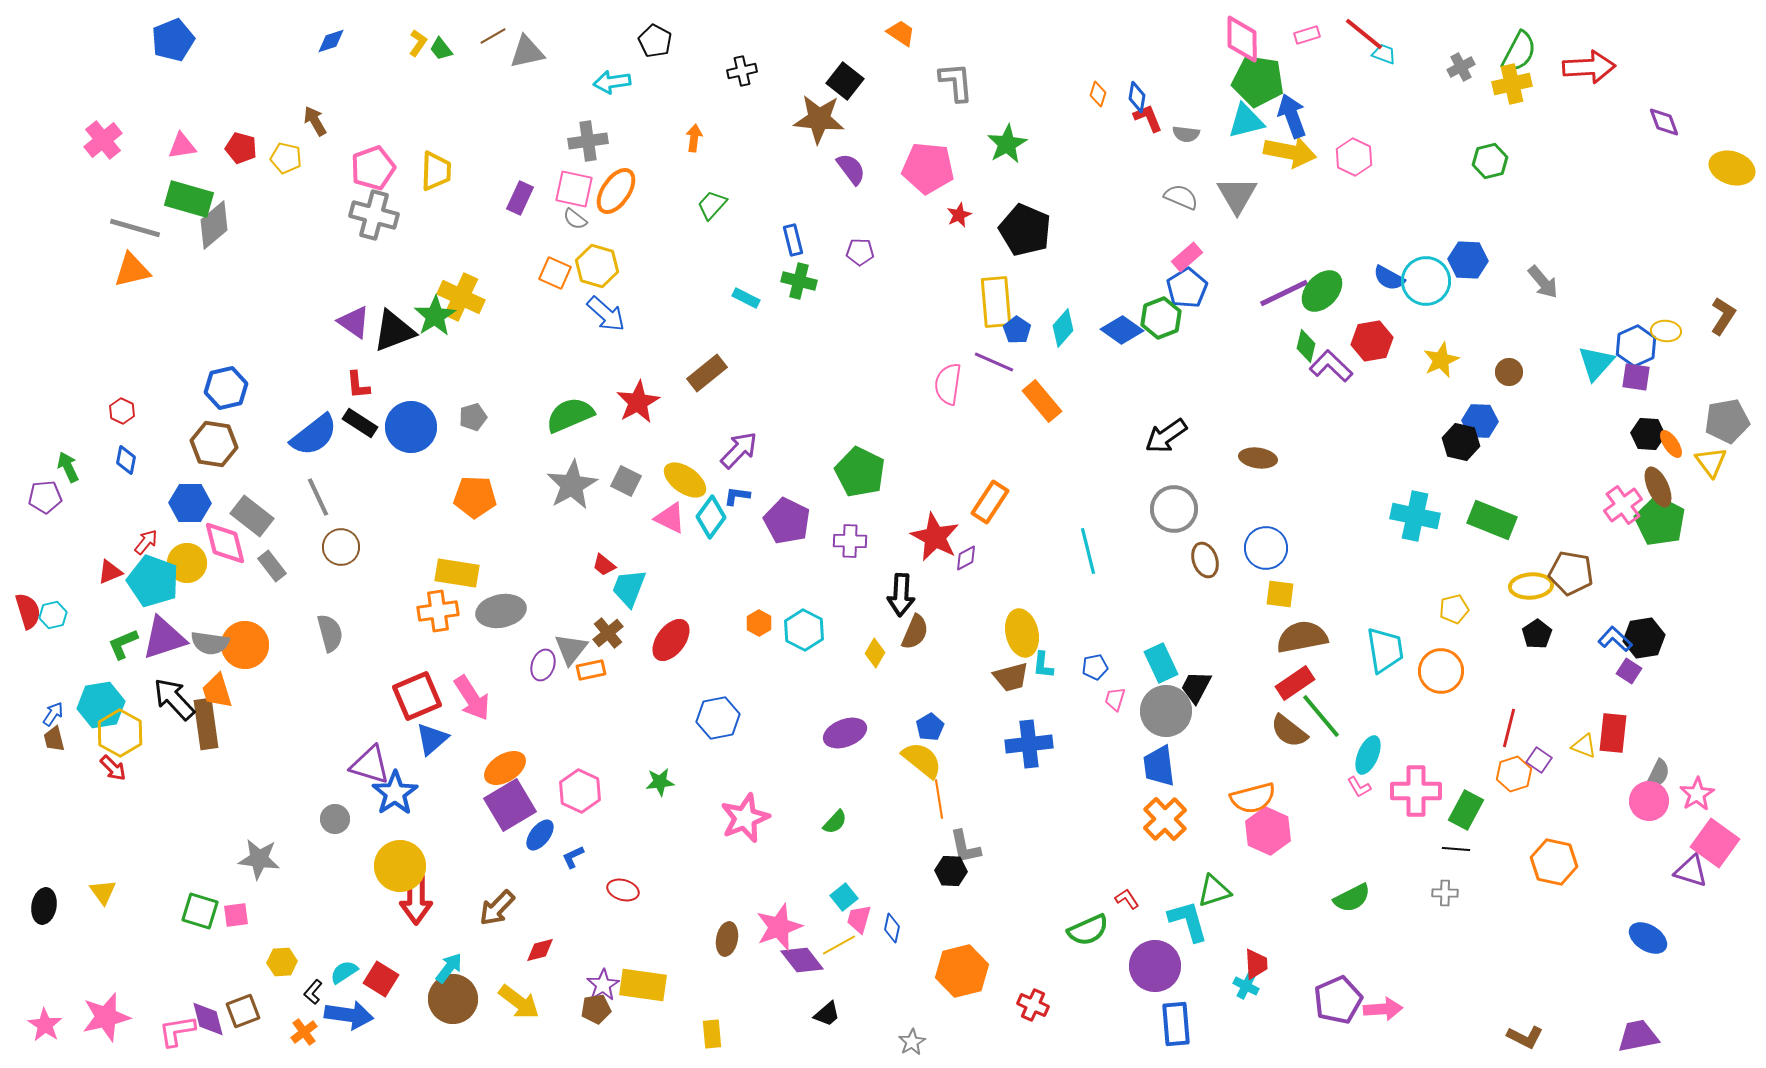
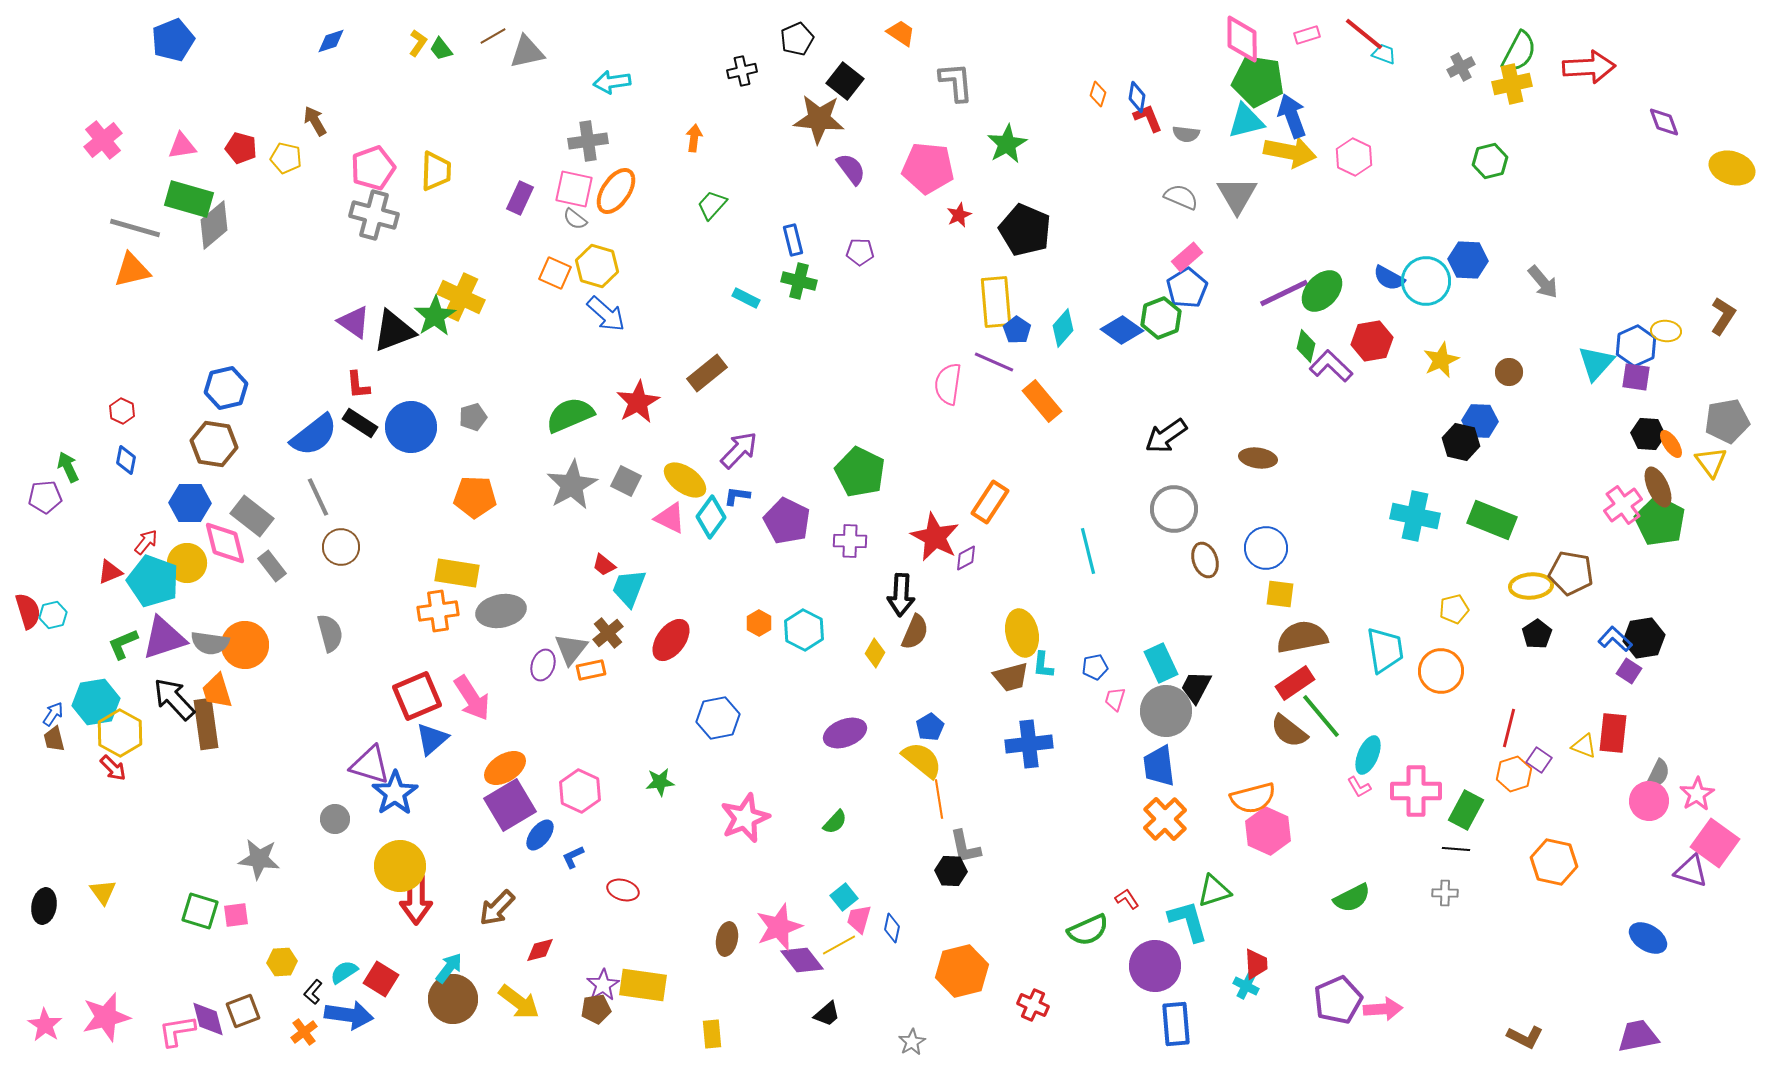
black pentagon at (655, 41): moved 142 px right, 2 px up; rotated 20 degrees clockwise
cyan hexagon at (101, 705): moved 5 px left, 3 px up
